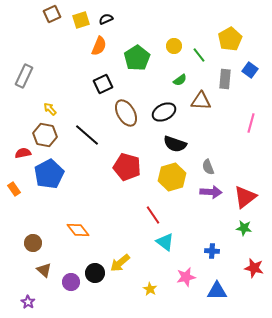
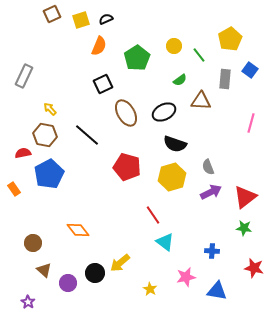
purple arrow at (211, 192): rotated 30 degrees counterclockwise
purple circle at (71, 282): moved 3 px left, 1 px down
blue triangle at (217, 291): rotated 10 degrees clockwise
